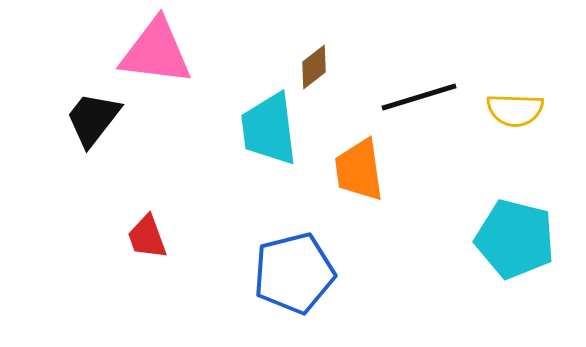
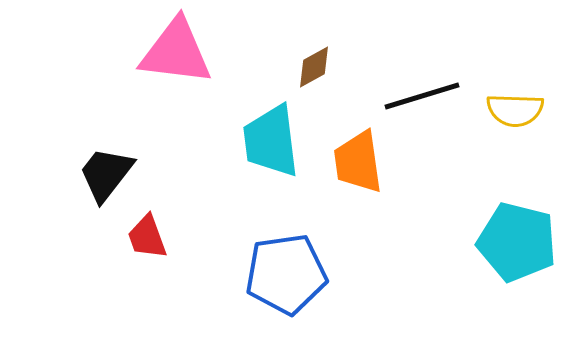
pink triangle: moved 20 px right
brown diamond: rotated 9 degrees clockwise
black line: moved 3 px right, 1 px up
black trapezoid: moved 13 px right, 55 px down
cyan trapezoid: moved 2 px right, 12 px down
orange trapezoid: moved 1 px left, 8 px up
cyan pentagon: moved 2 px right, 3 px down
blue pentagon: moved 8 px left, 1 px down; rotated 6 degrees clockwise
